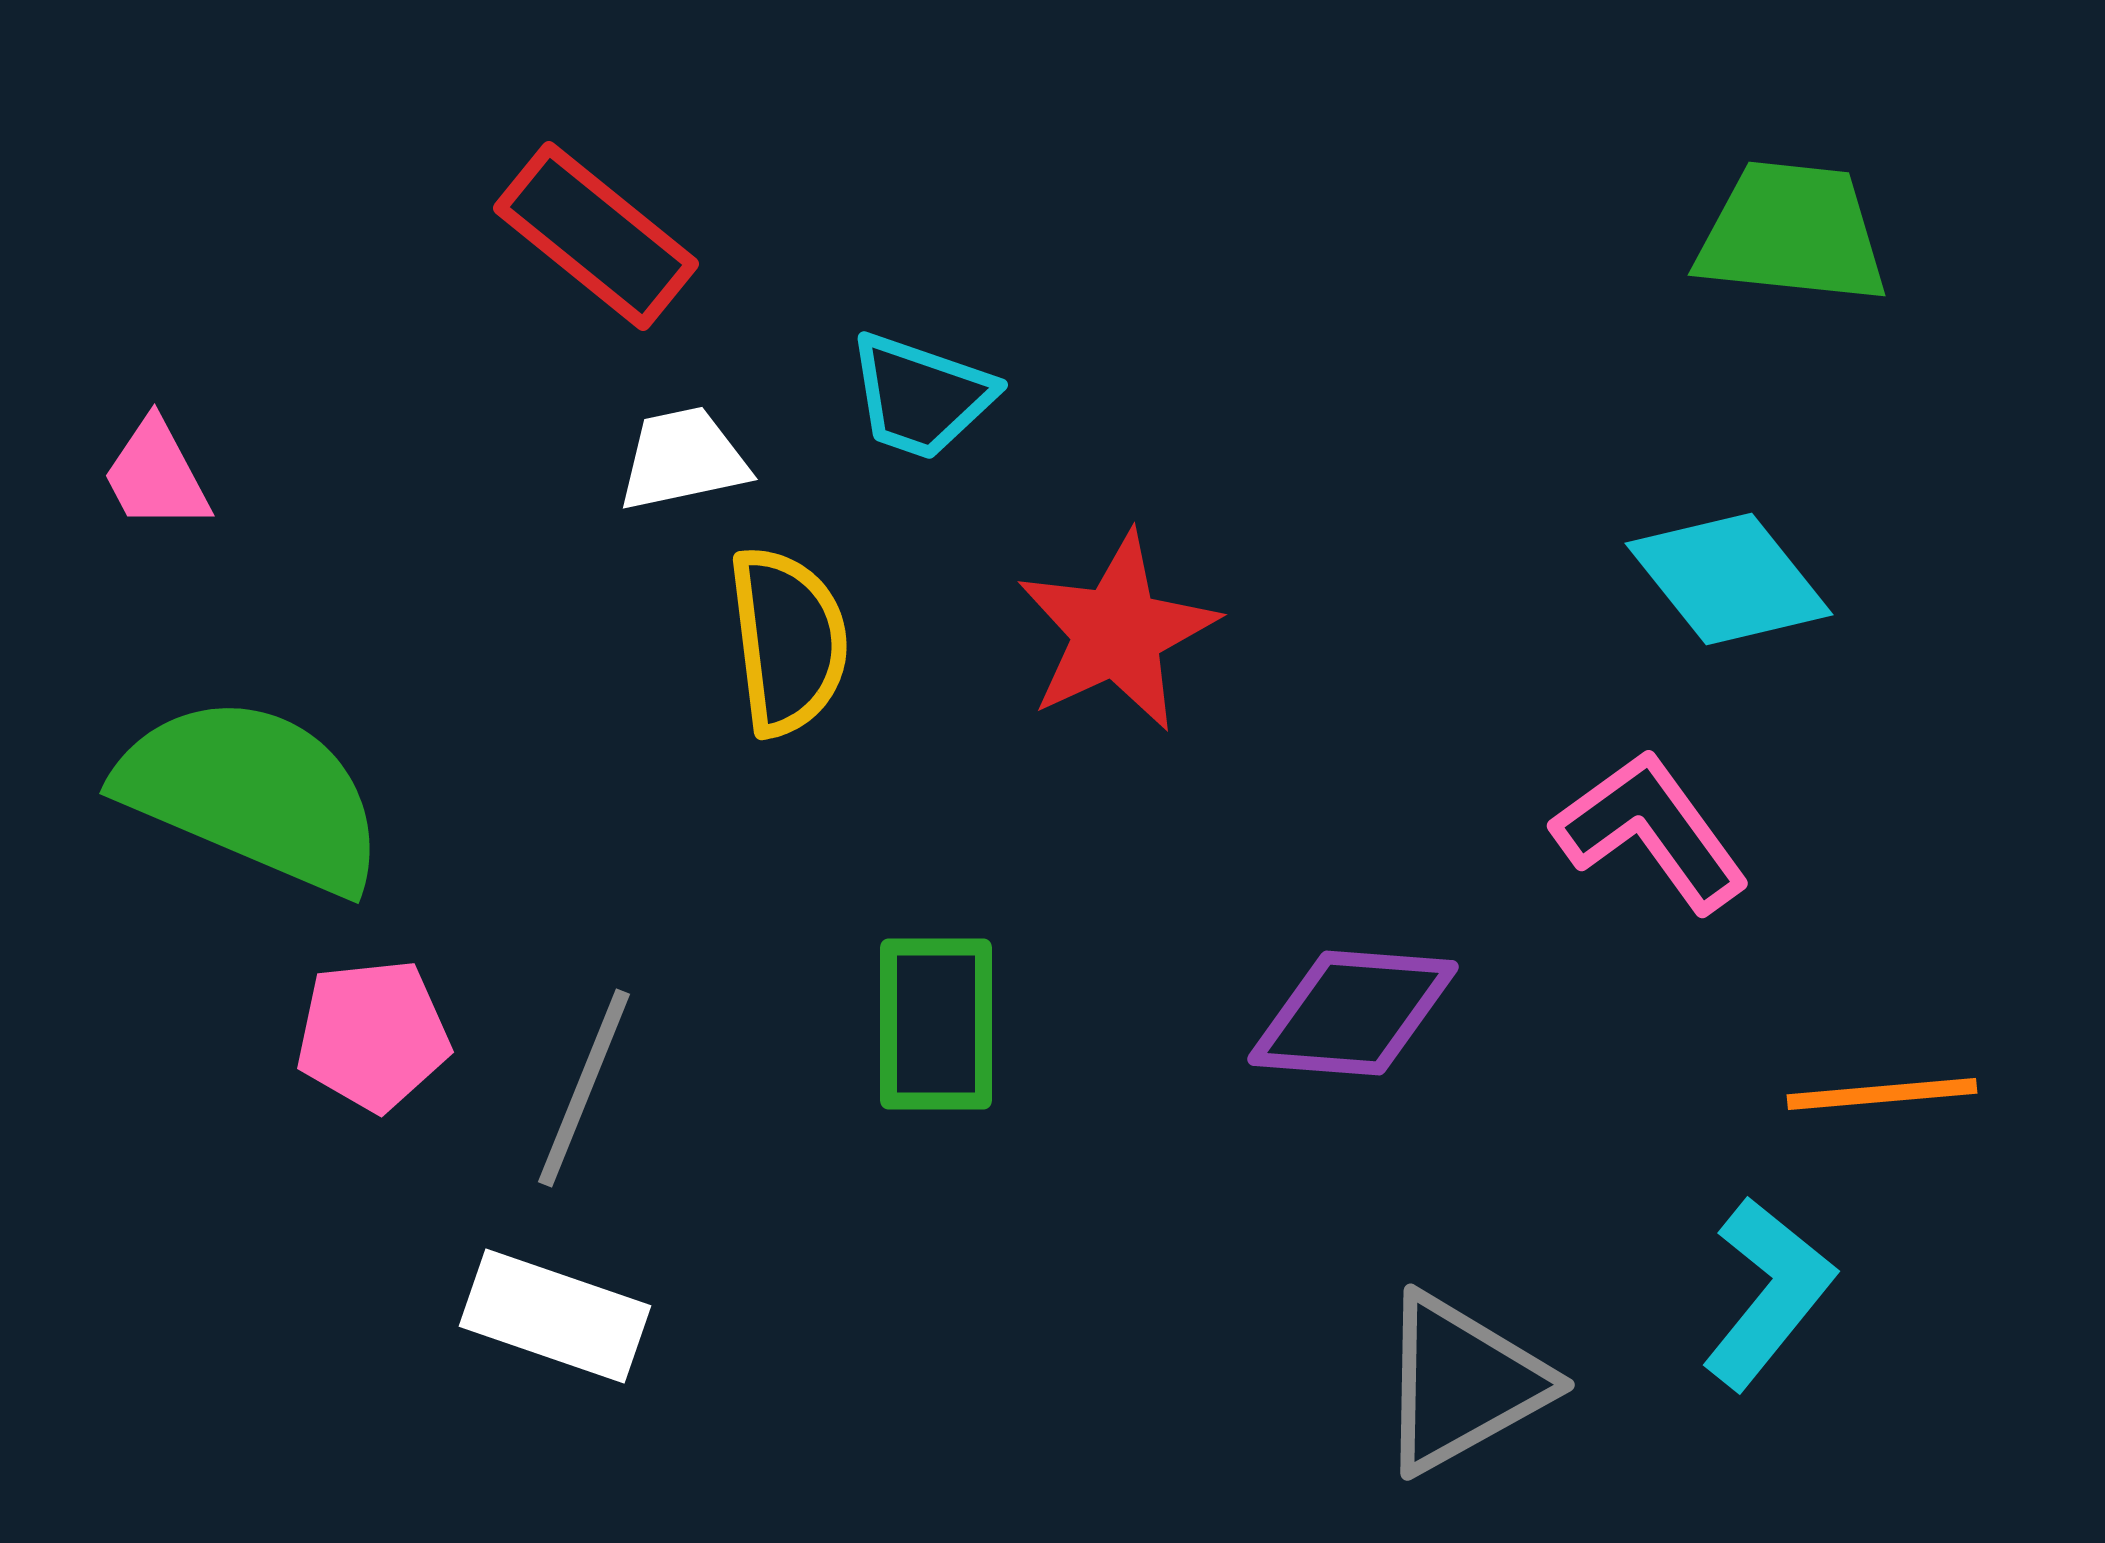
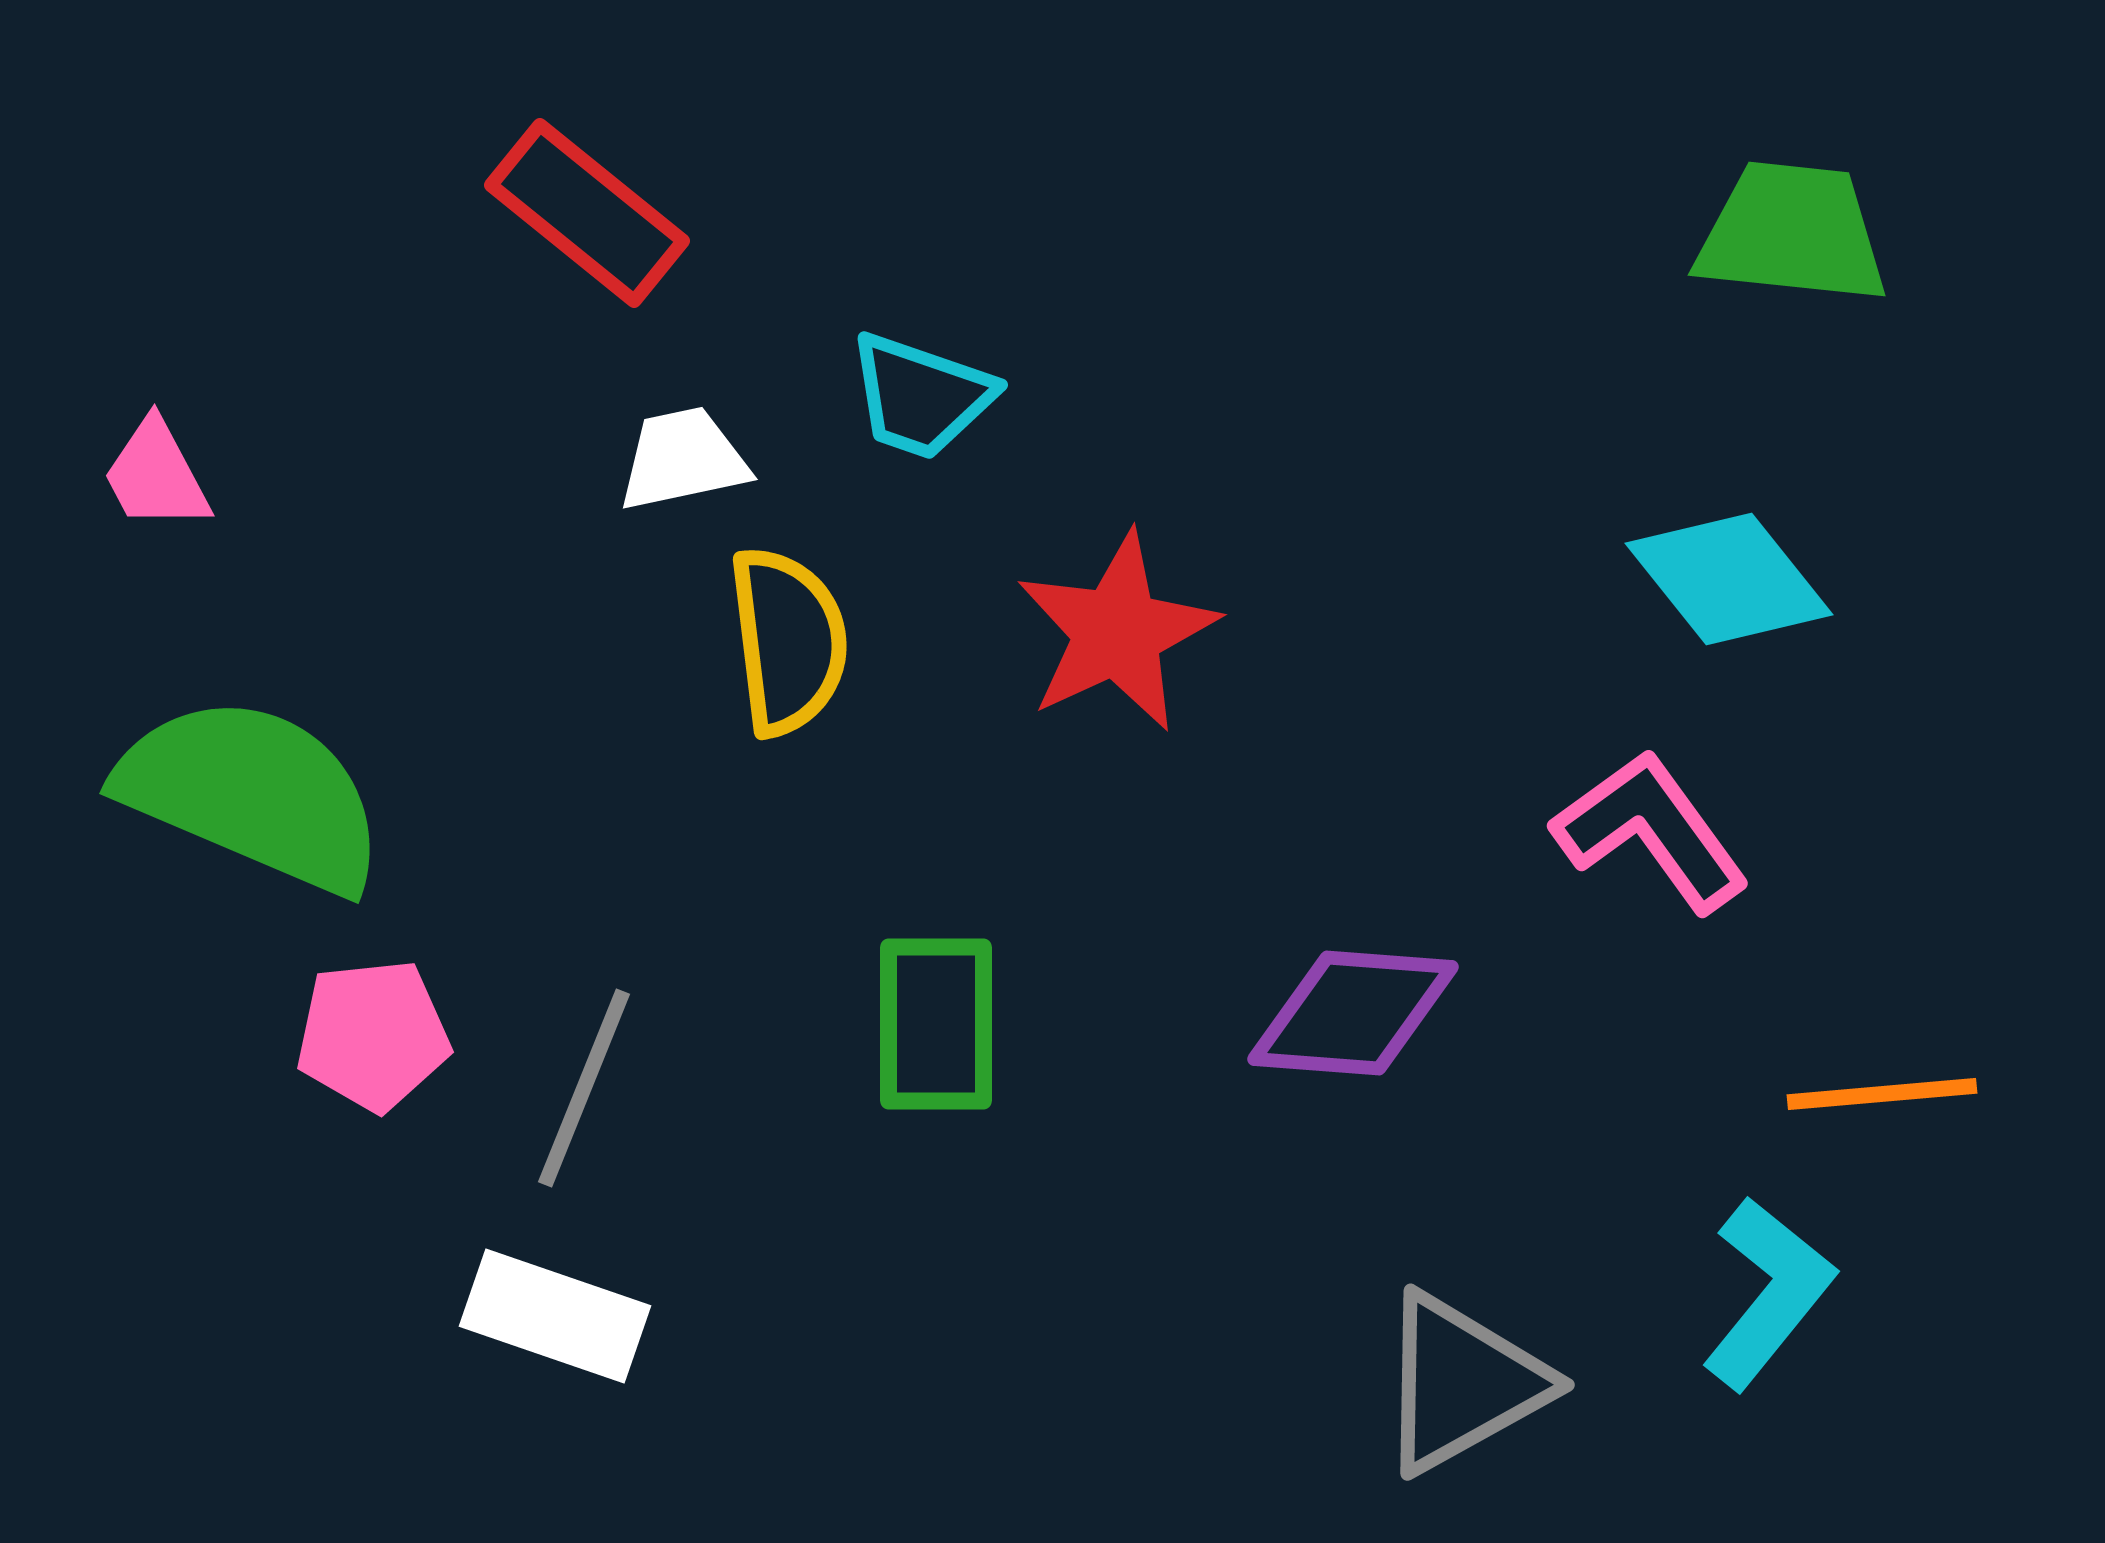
red rectangle: moved 9 px left, 23 px up
